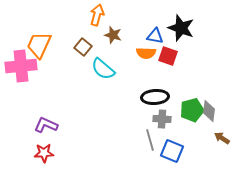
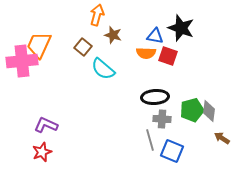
pink cross: moved 1 px right, 5 px up
red star: moved 2 px left, 1 px up; rotated 18 degrees counterclockwise
